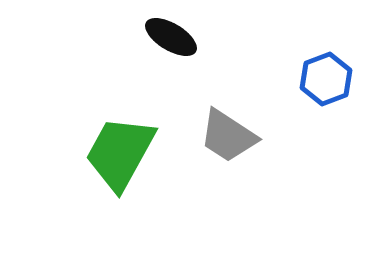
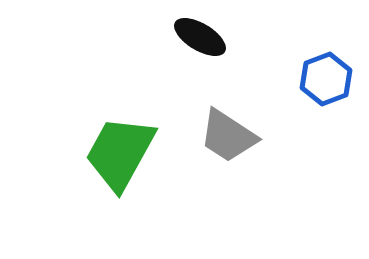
black ellipse: moved 29 px right
